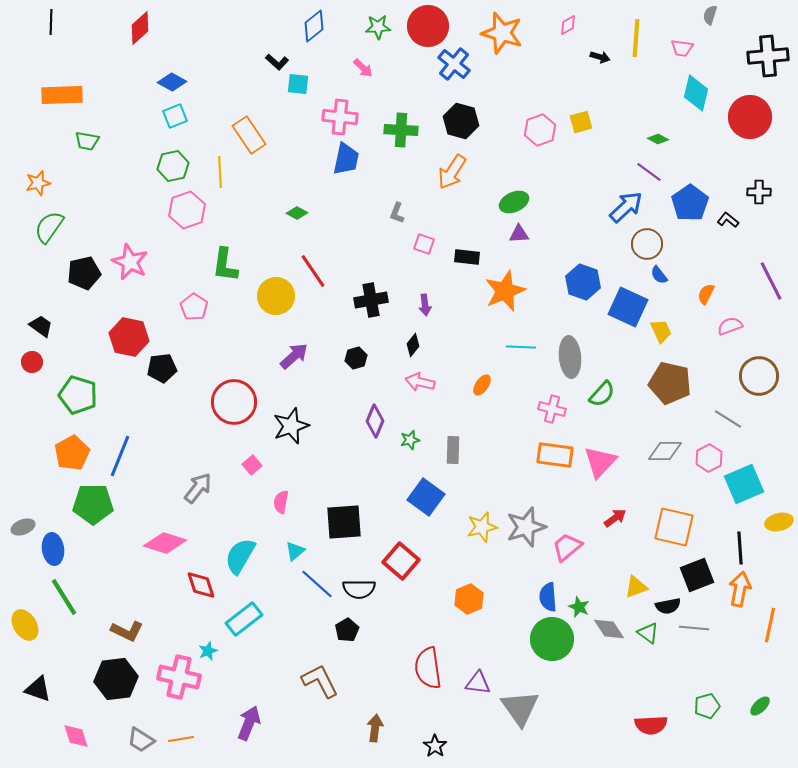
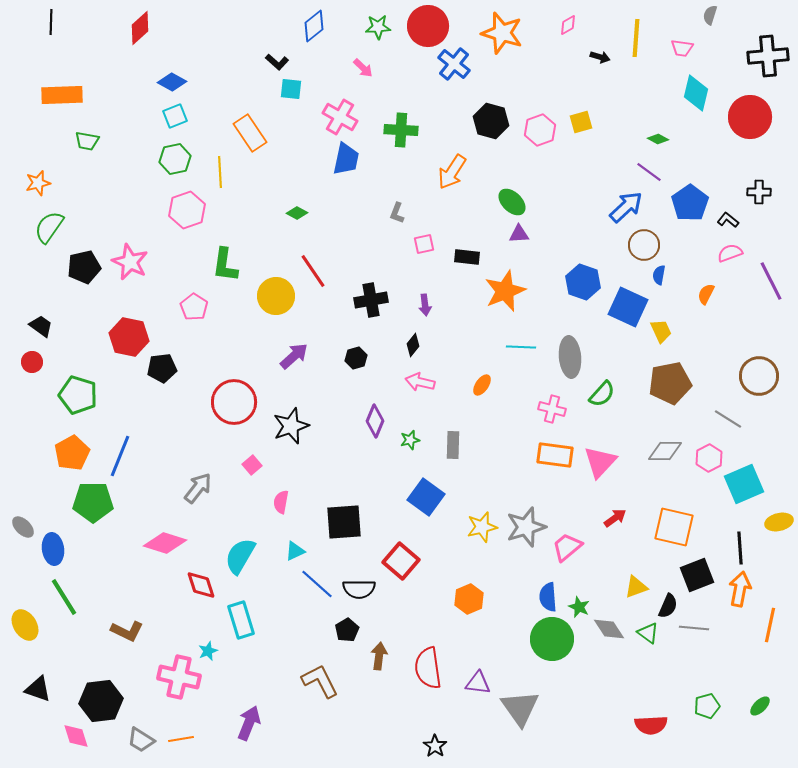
cyan square at (298, 84): moved 7 px left, 5 px down
pink cross at (340, 117): rotated 24 degrees clockwise
black hexagon at (461, 121): moved 30 px right
orange rectangle at (249, 135): moved 1 px right, 2 px up
green hexagon at (173, 166): moved 2 px right, 7 px up
green ellipse at (514, 202): moved 2 px left; rotated 68 degrees clockwise
pink square at (424, 244): rotated 30 degrees counterclockwise
brown circle at (647, 244): moved 3 px left, 1 px down
black pentagon at (84, 273): moved 6 px up
blue semicircle at (659, 275): rotated 48 degrees clockwise
pink semicircle at (730, 326): moved 73 px up
brown pentagon at (670, 383): rotated 24 degrees counterclockwise
gray rectangle at (453, 450): moved 5 px up
green pentagon at (93, 504): moved 2 px up
gray ellipse at (23, 527): rotated 65 degrees clockwise
cyan triangle at (295, 551): rotated 15 degrees clockwise
black semicircle at (668, 606): rotated 55 degrees counterclockwise
cyan rectangle at (244, 619): moved 3 px left, 1 px down; rotated 69 degrees counterclockwise
black hexagon at (116, 679): moved 15 px left, 22 px down
brown arrow at (375, 728): moved 4 px right, 72 px up
